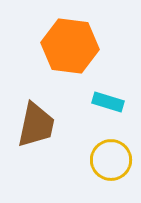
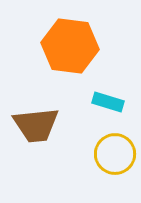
brown trapezoid: rotated 72 degrees clockwise
yellow circle: moved 4 px right, 6 px up
